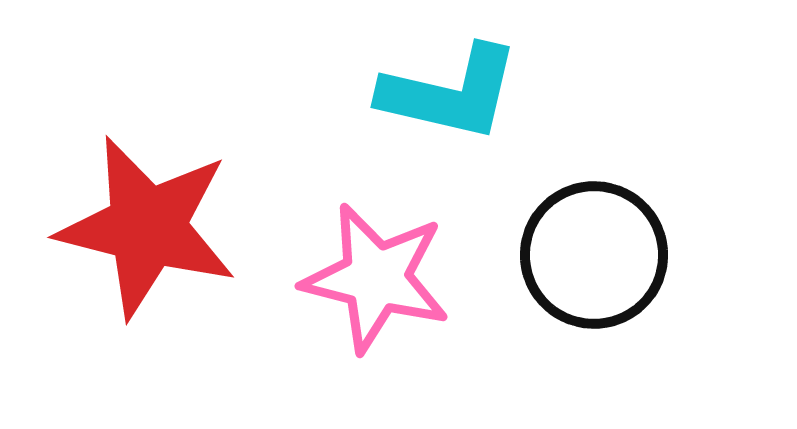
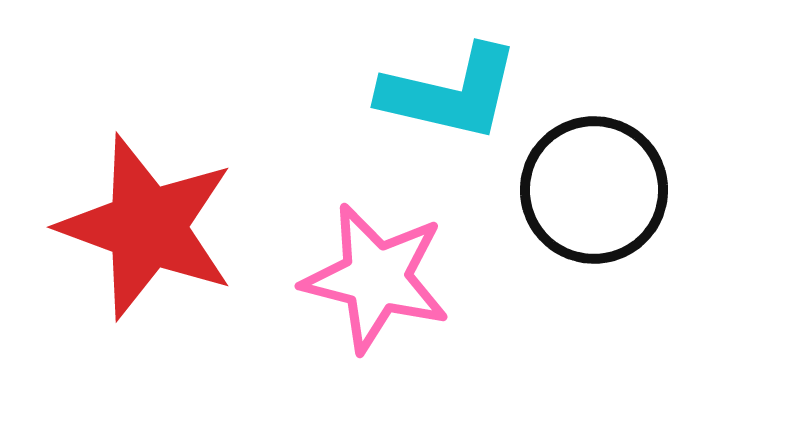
red star: rotated 6 degrees clockwise
black circle: moved 65 px up
